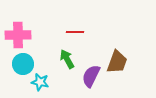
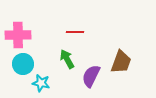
brown trapezoid: moved 4 px right
cyan star: moved 1 px right, 1 px down
